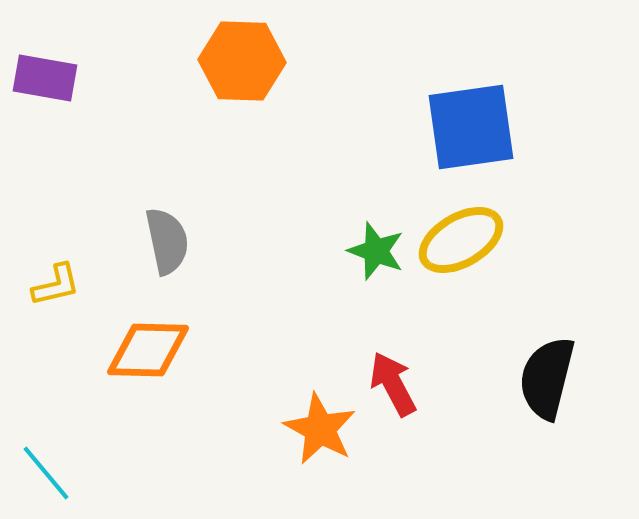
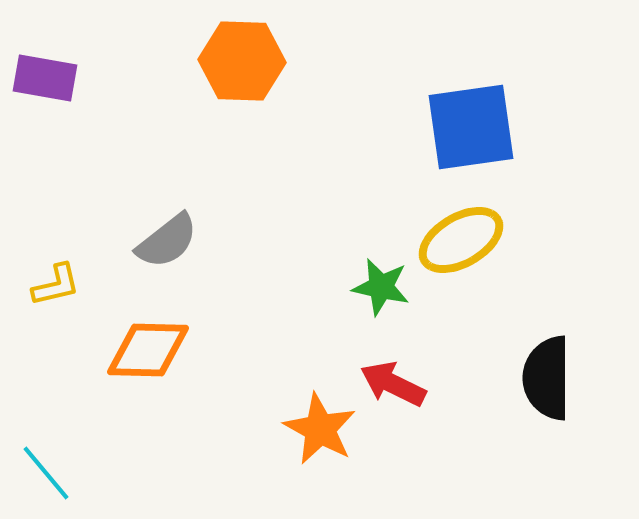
gray semicircle: rotated 64 degrees clockwise
green star: moved 5 px right, 36 px down; rotated 8 degrees counterclockwise
black semicircle: rotated 14 degrees counterclockwise
red arrow: rotated 36 degrees counterclockwise
